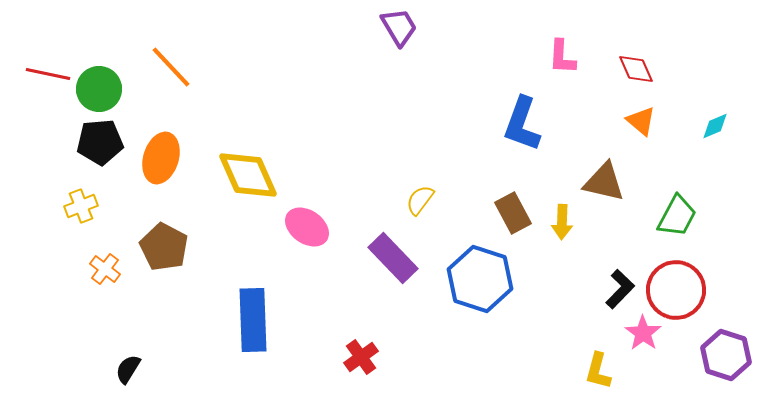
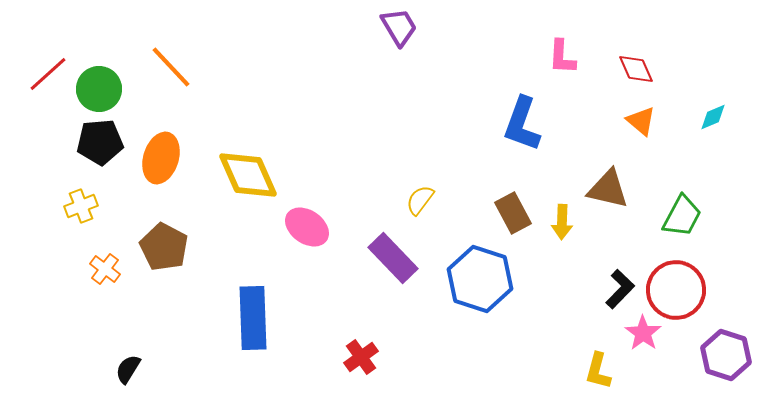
red line: rotated 54 degrees counterclockwise
cyan diamond: moved 2 px left, 9 px up
brown triangle: moved 4 px right, 7 px down
green trapezoid: moved 5 px right
blue rectangle: moved 2 px up
